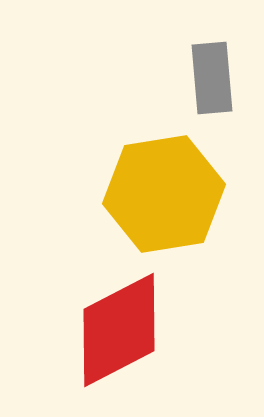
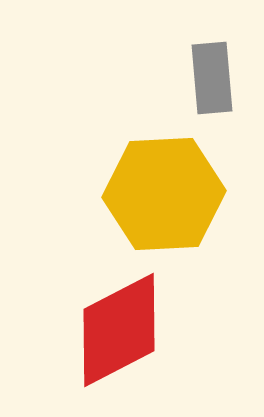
yellow hexagon: rotated 6 degrees clockwise
